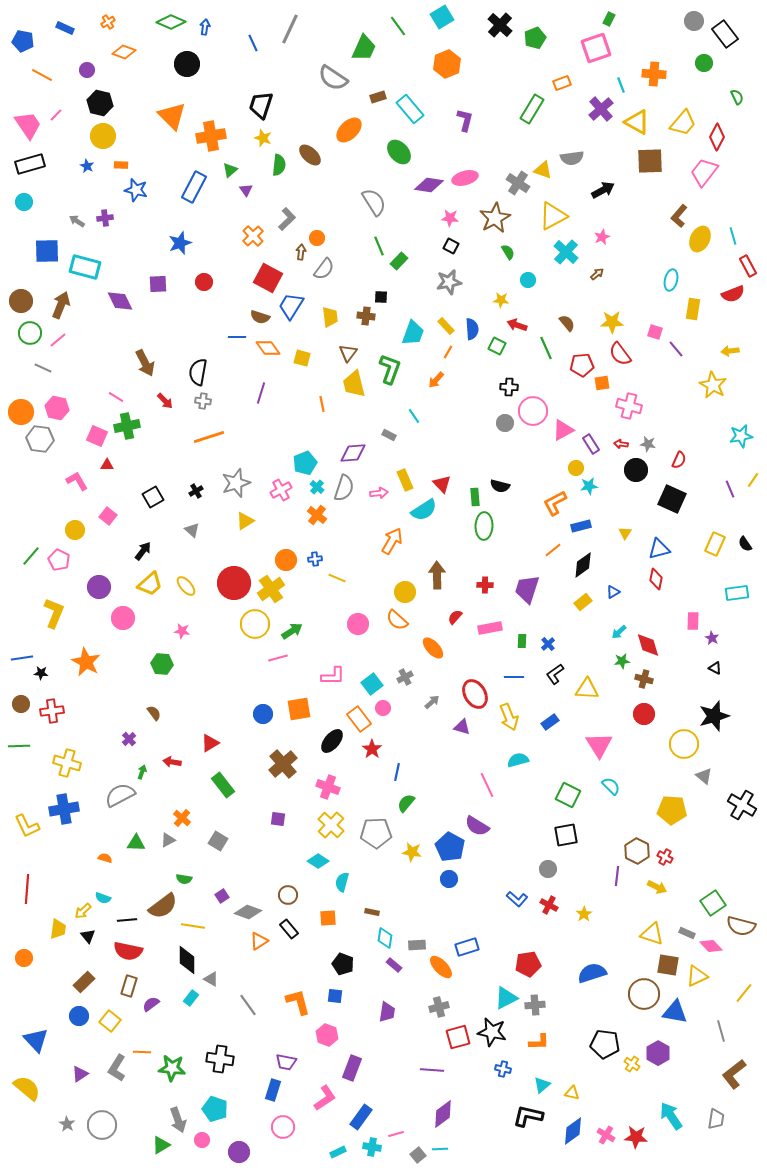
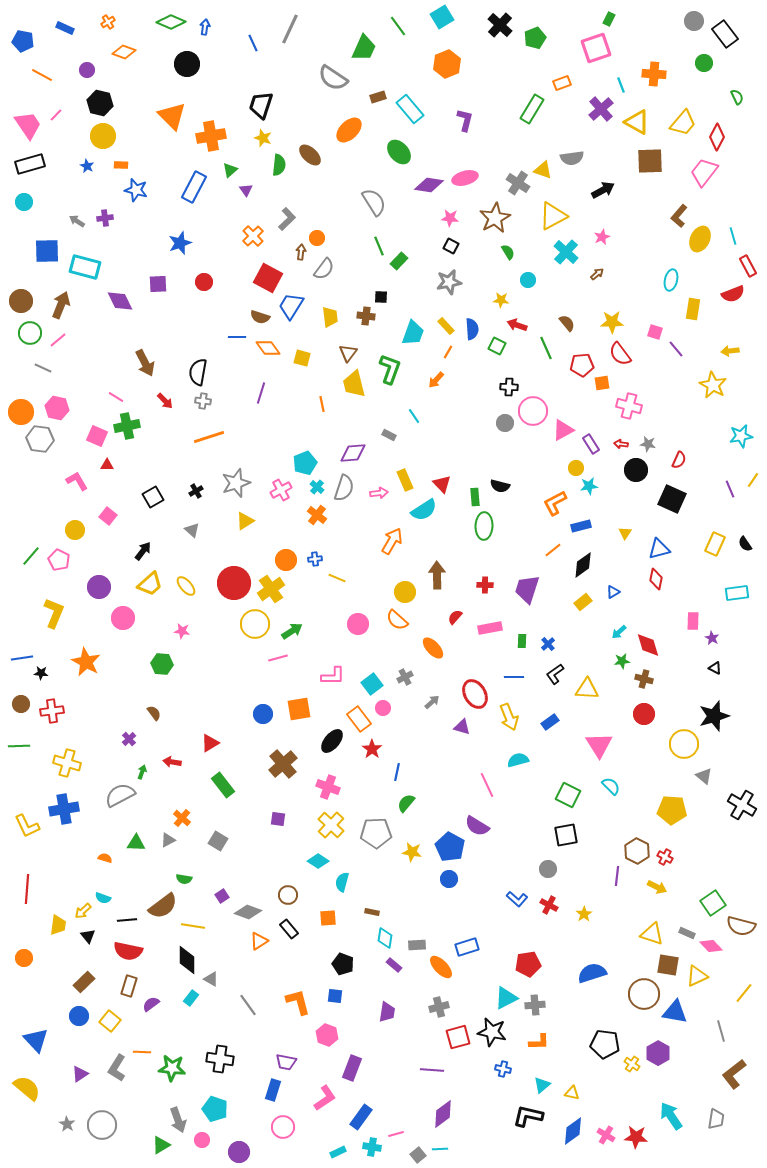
yellow trapezoid at (58, 929): moved 4 px up
